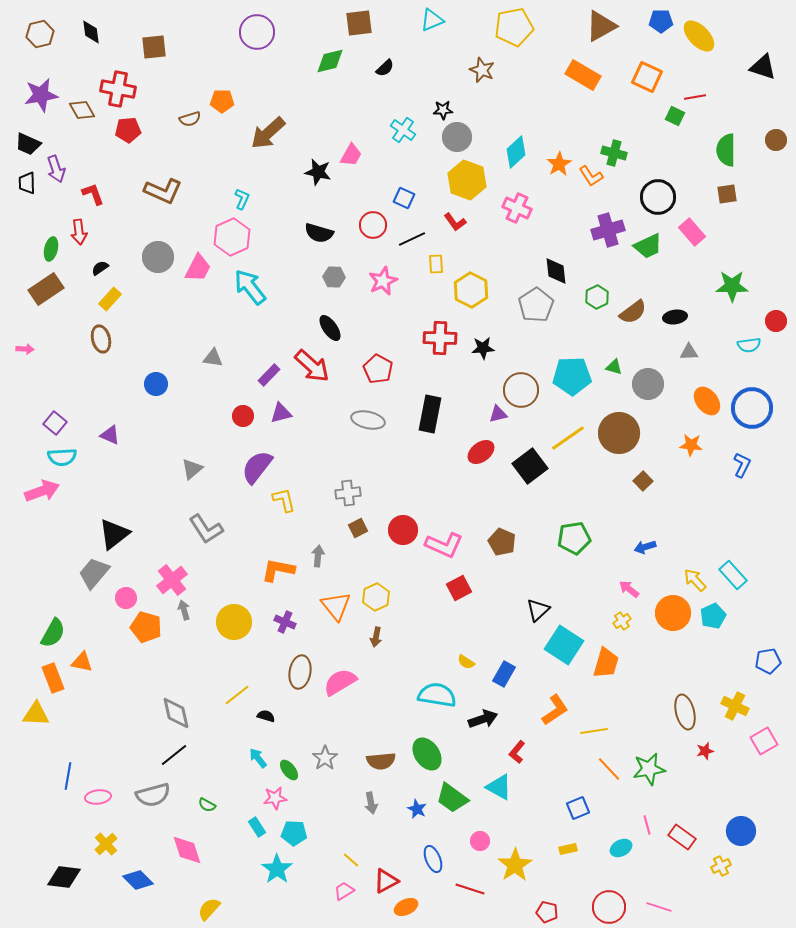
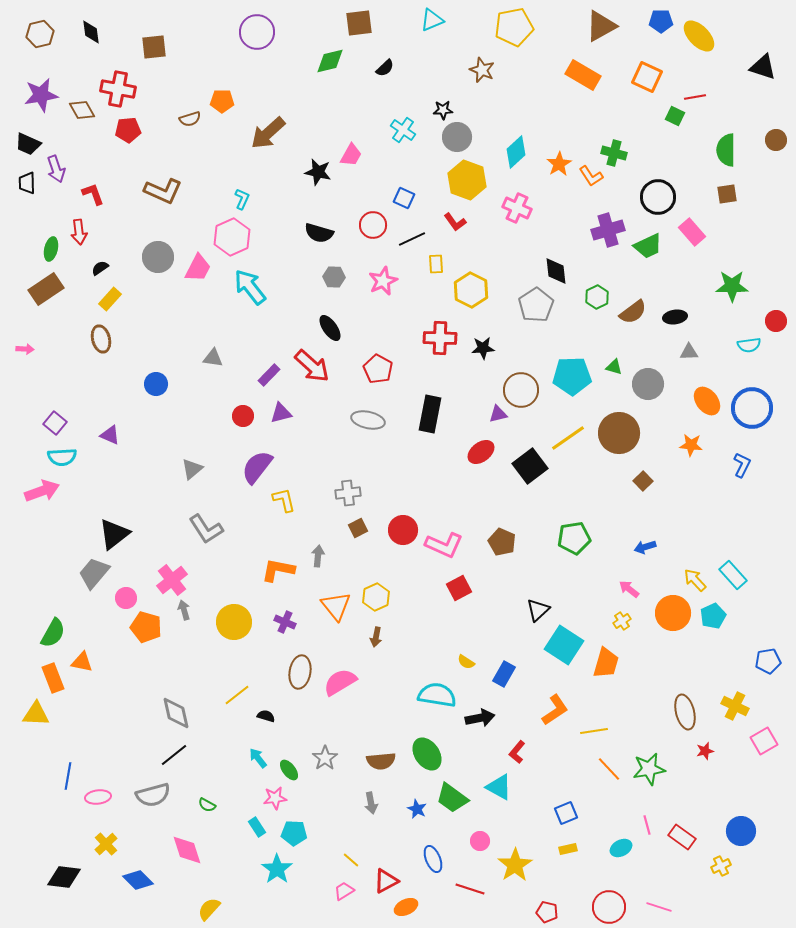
black arrow at (483, 719): moved 3 px left, 1 px up; rotated 8 degrees clockwise
blue square at (578, 808): moved 12 px left, 5 px down
